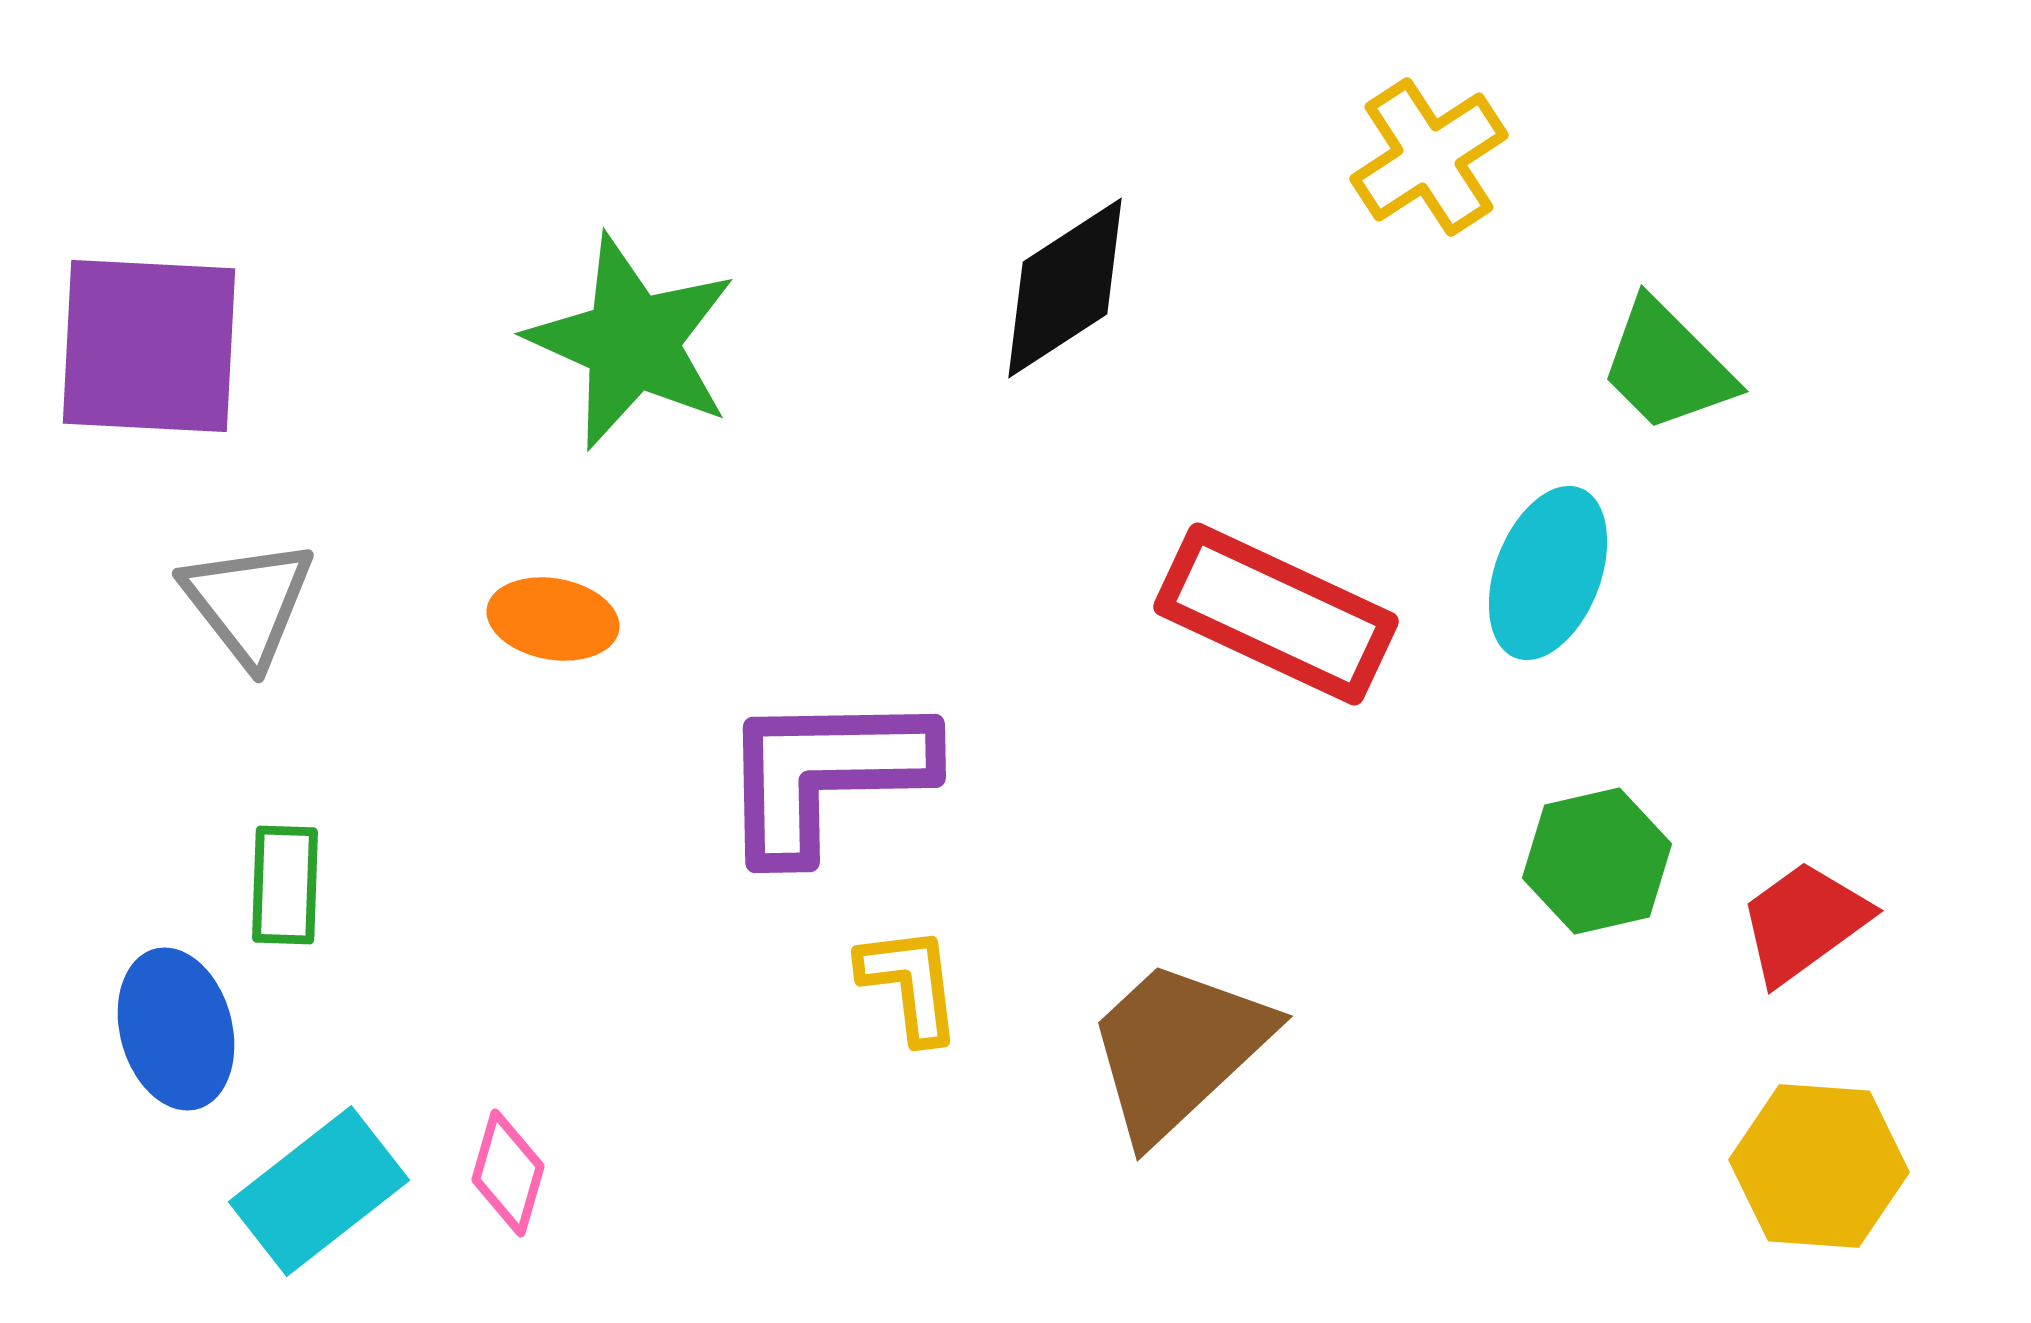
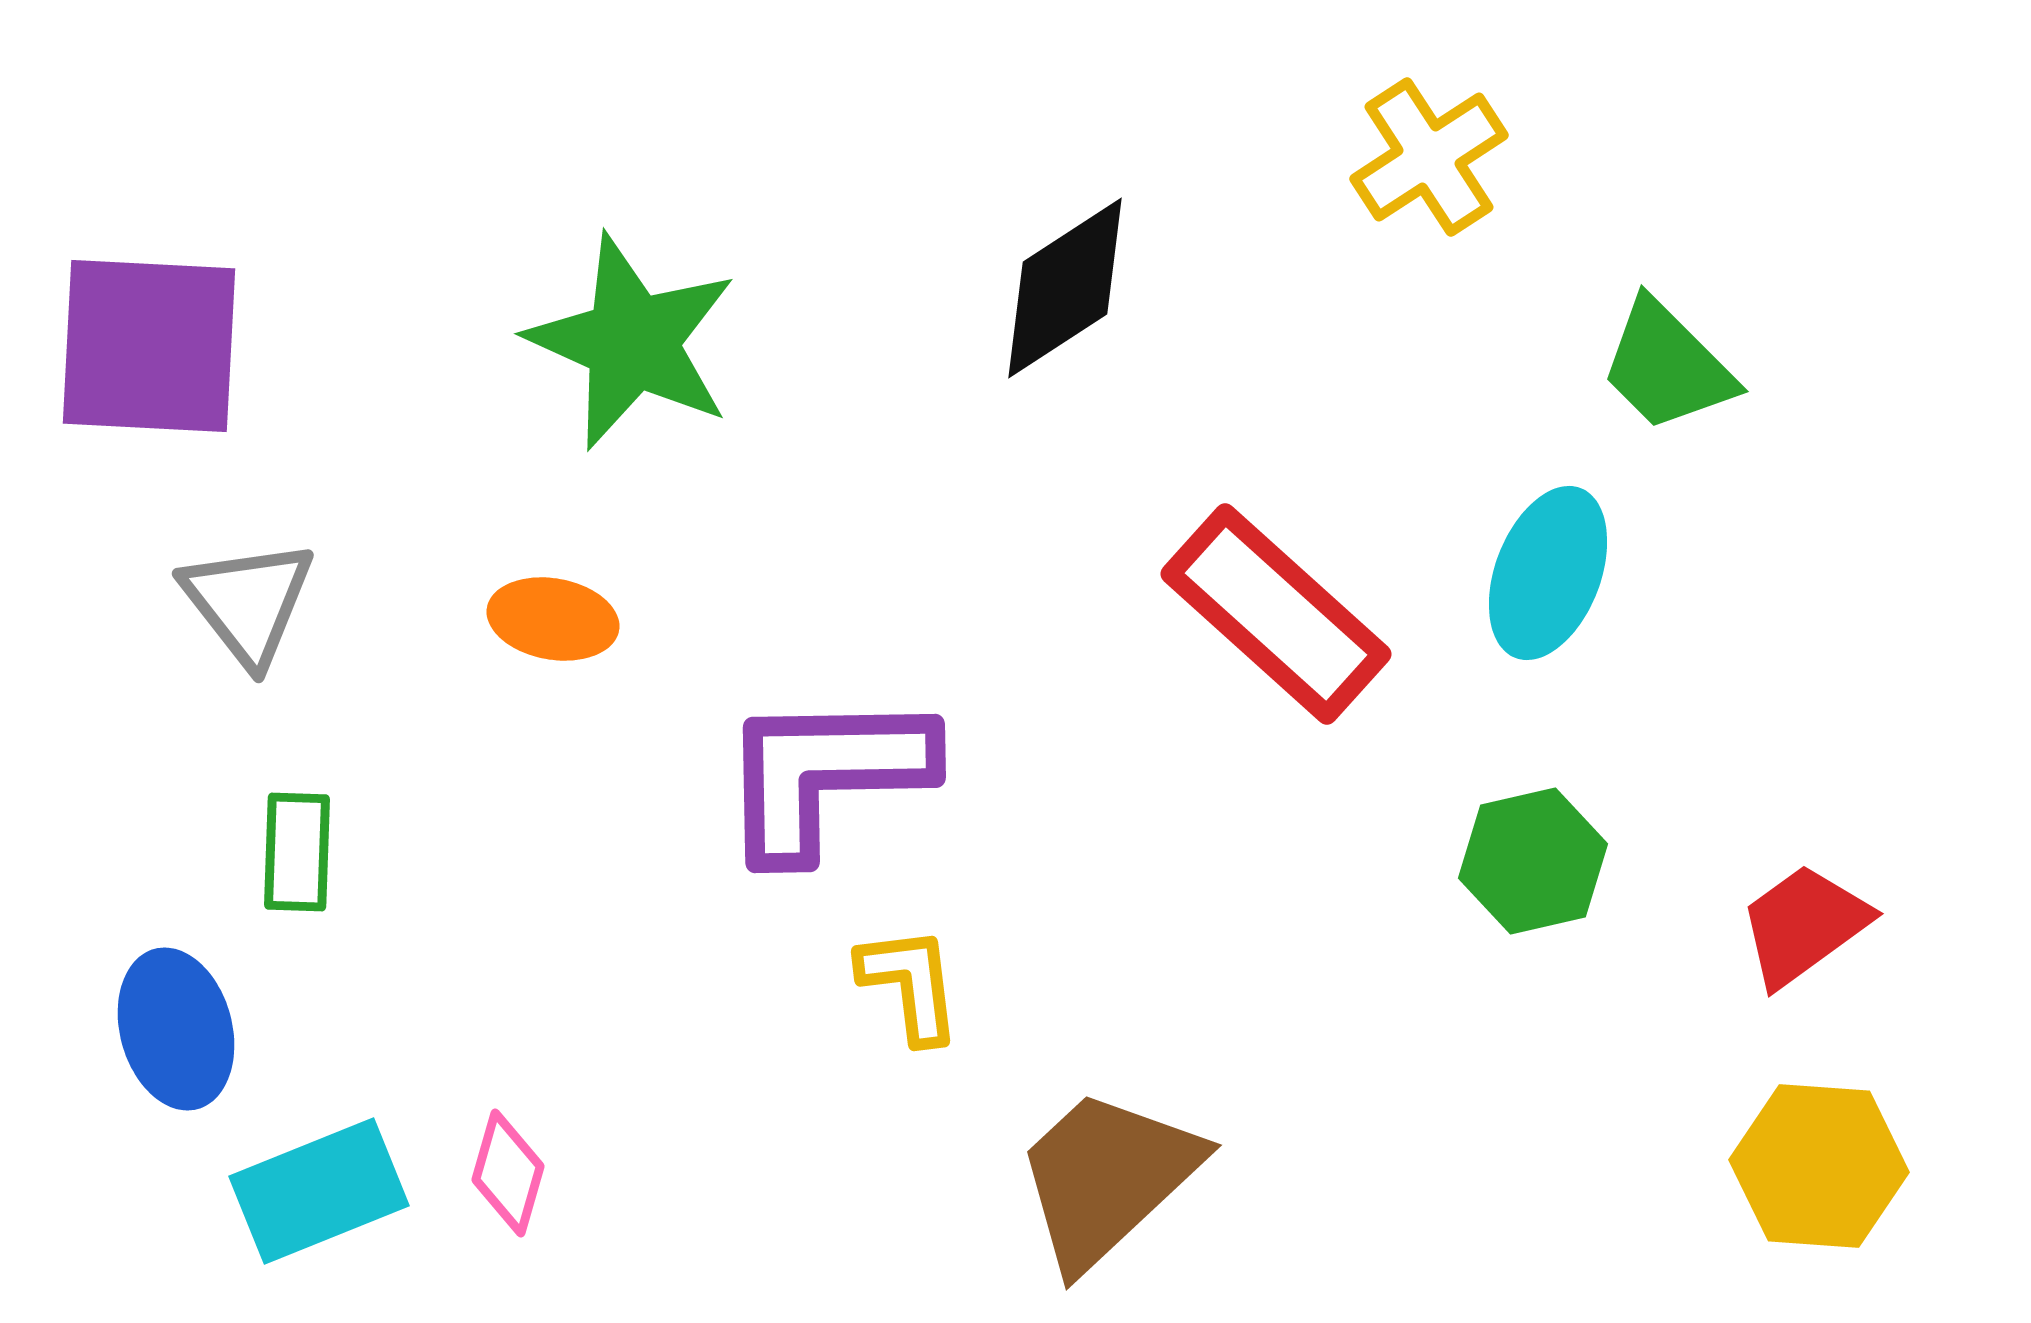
red rectangle: rotated 17 degrees clockwise
green hexagon: moved 64 px left
green rectangle: moved 12 px right, 33 px up
red trapezoid: moved 3 px down
brown trapezoid: moved 71 px left, 129 px down
cyan rectangle: rotated 16 degrees clockwise
